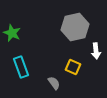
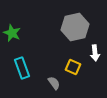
white arrow: moved 1 px left, 2 px down
cyan rectangle: moved 1 px right, 1 px down
